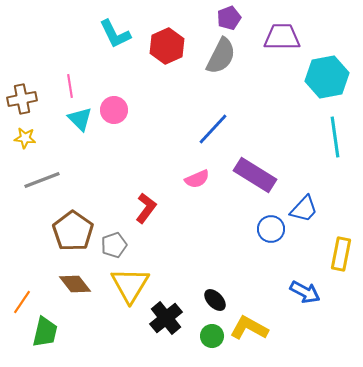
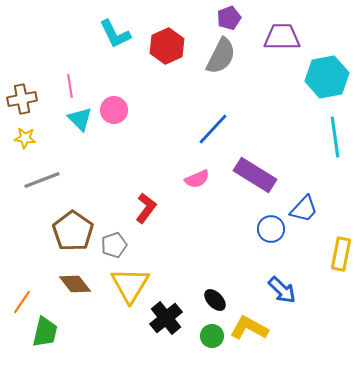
blue arrow: moved 23 px left, 2 px up; rotated 16 degrees clockwise
